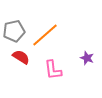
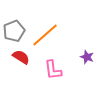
gray pentagon: rotated 10 degrees counterclockwise
purple star: moved 1 px up
